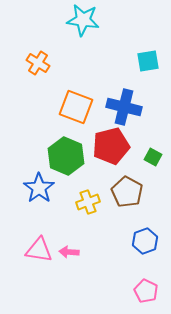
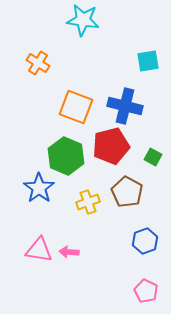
blue cross: moved 1 px right, 1 px up
